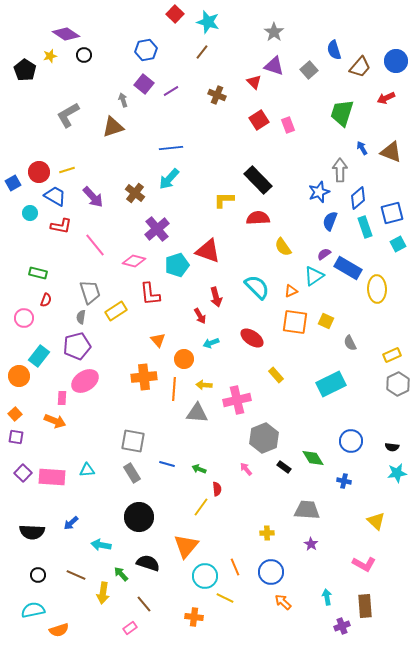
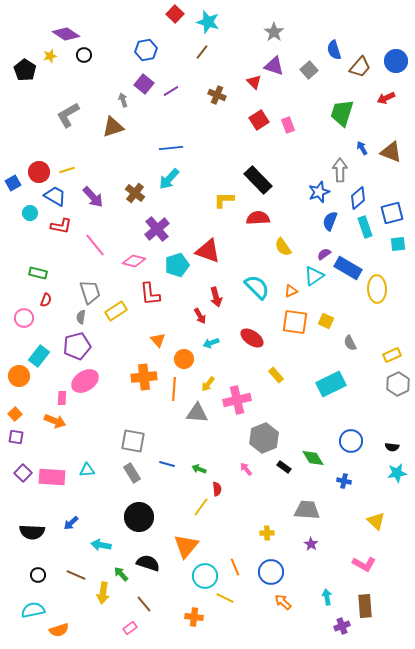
cyan square at (398, 244): rotated 21 degrees clockwise
yellow arrow at (204, 385): moved 4 px right, 1 px up; rotated 56 degrees counterclockwise
